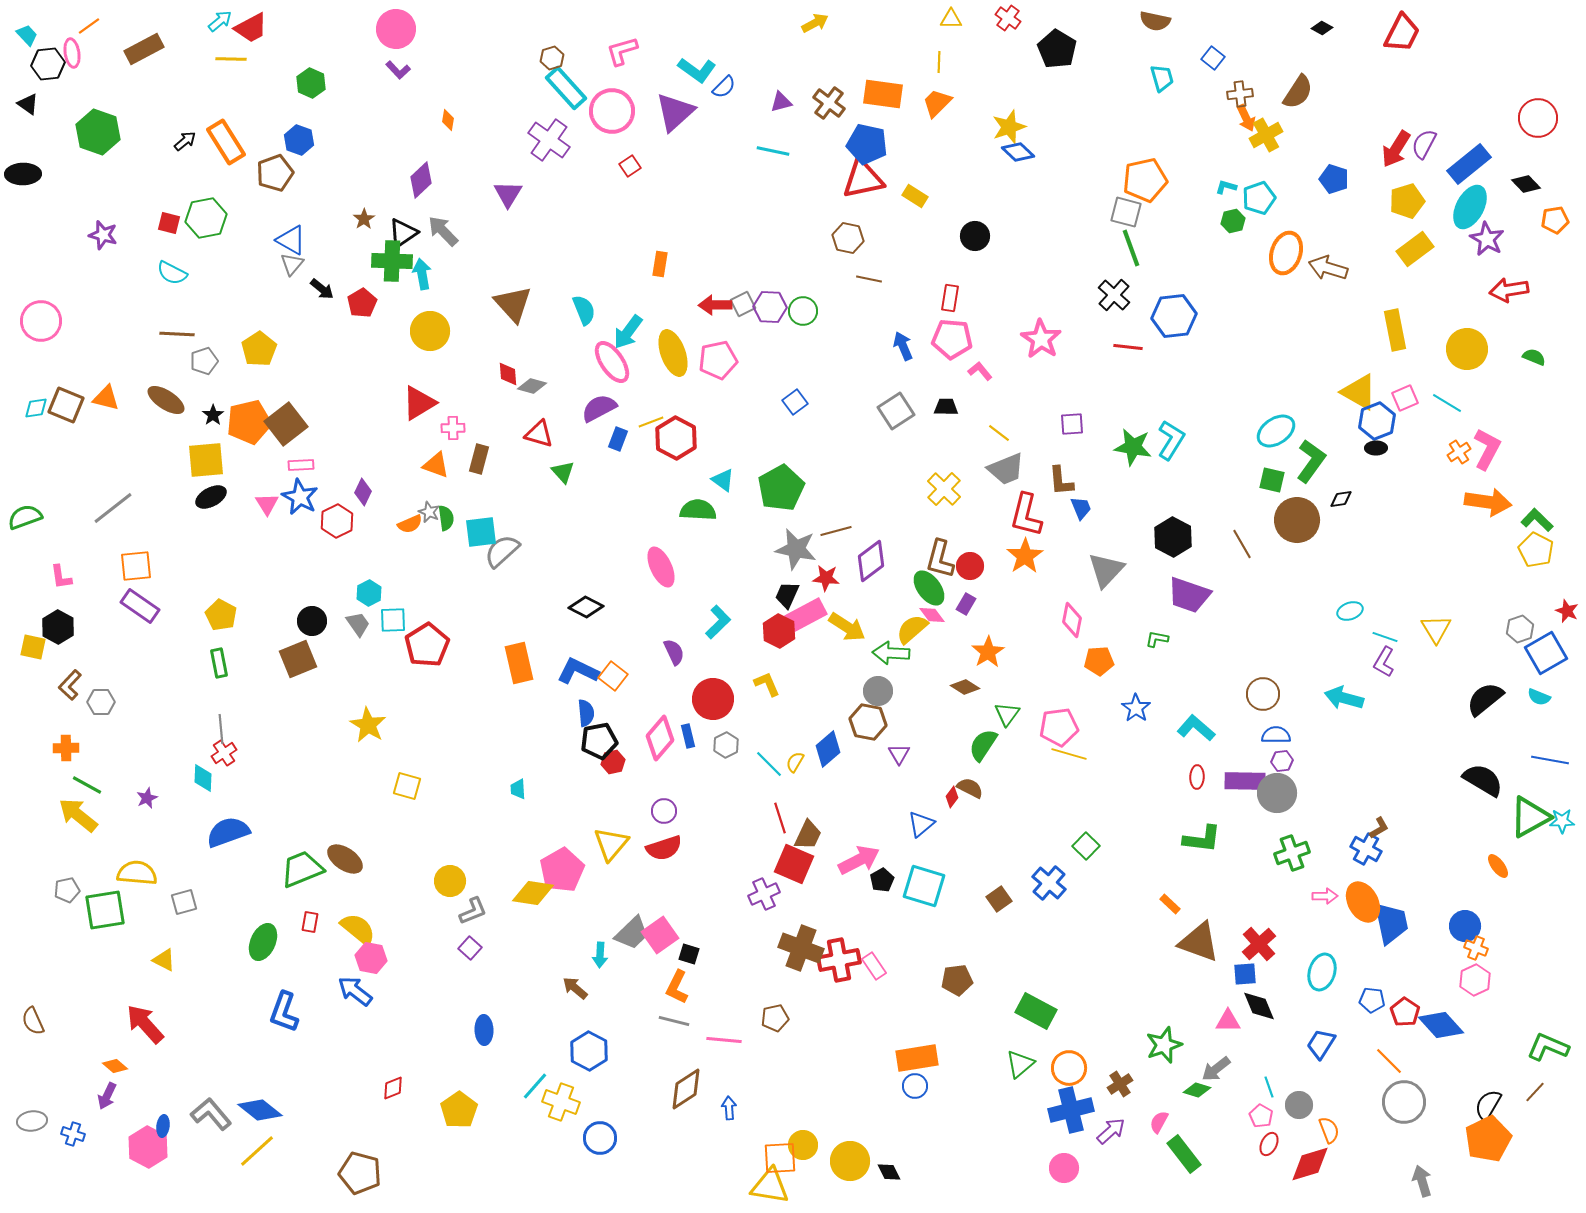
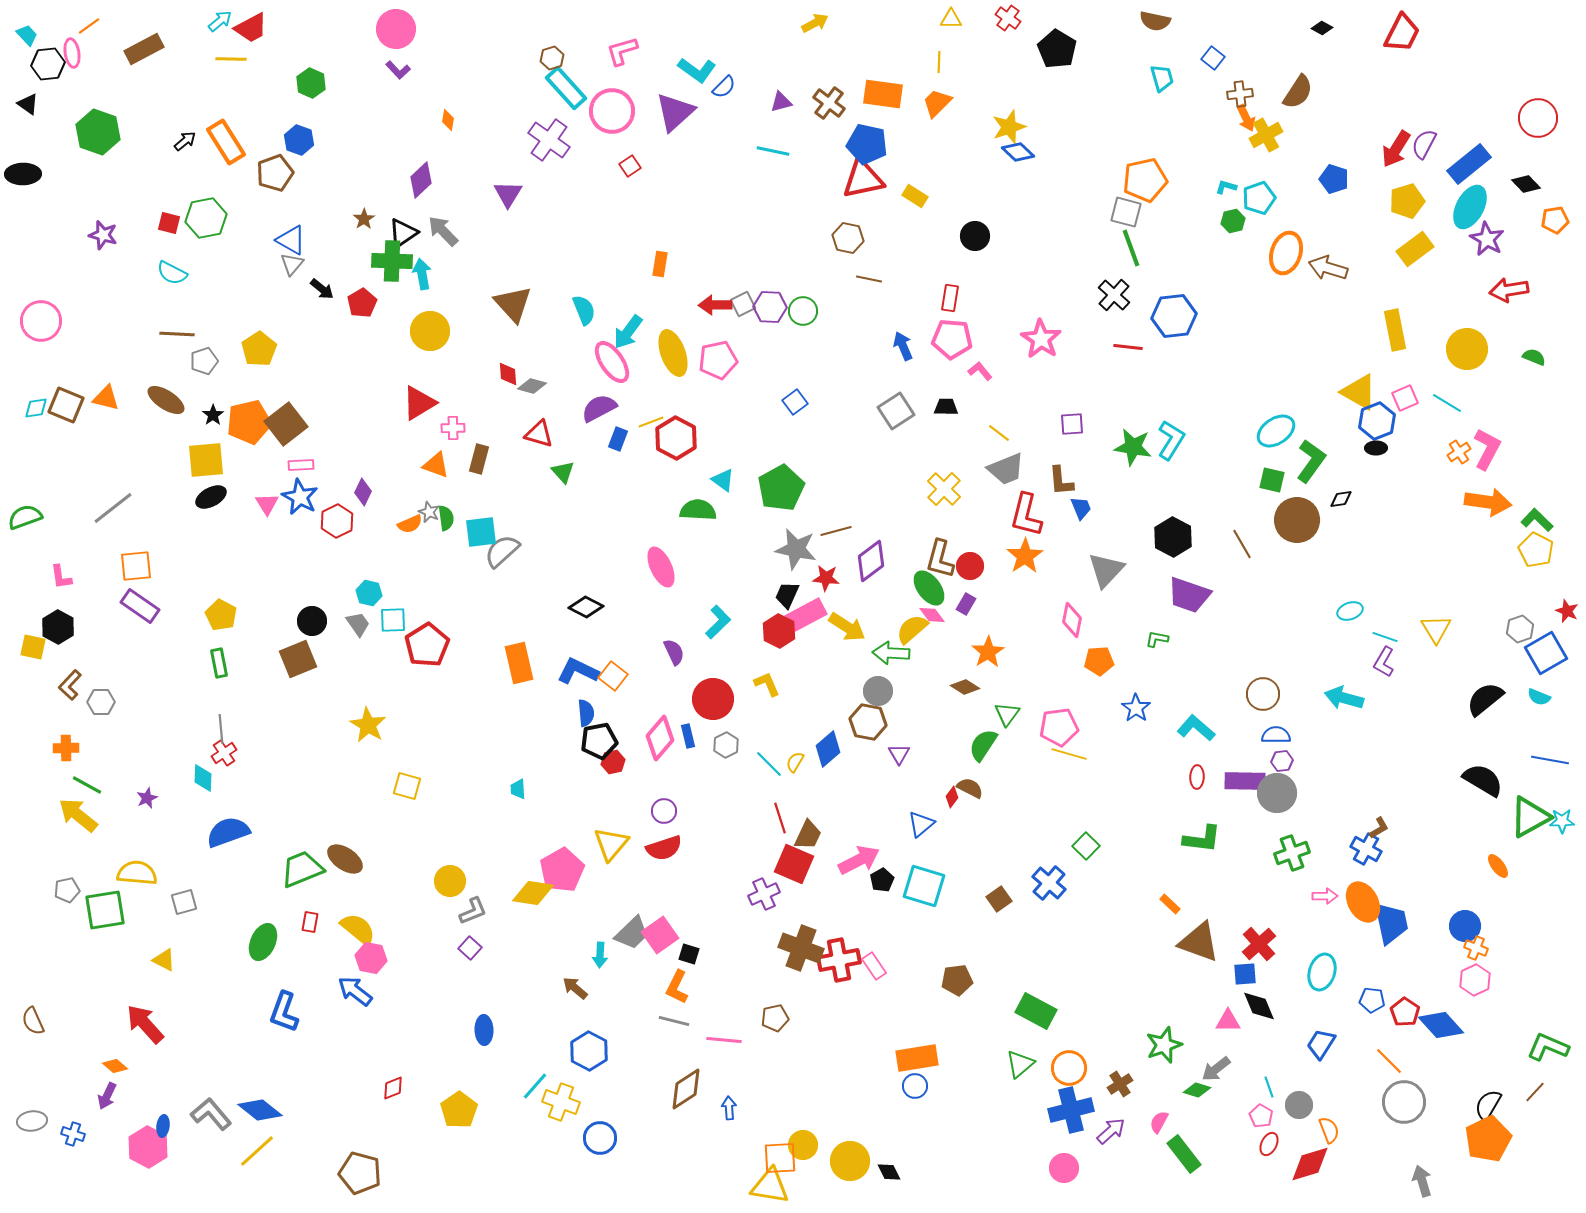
cyan hexagon at (369, 593): rotated 20 degrees counterclockwise
